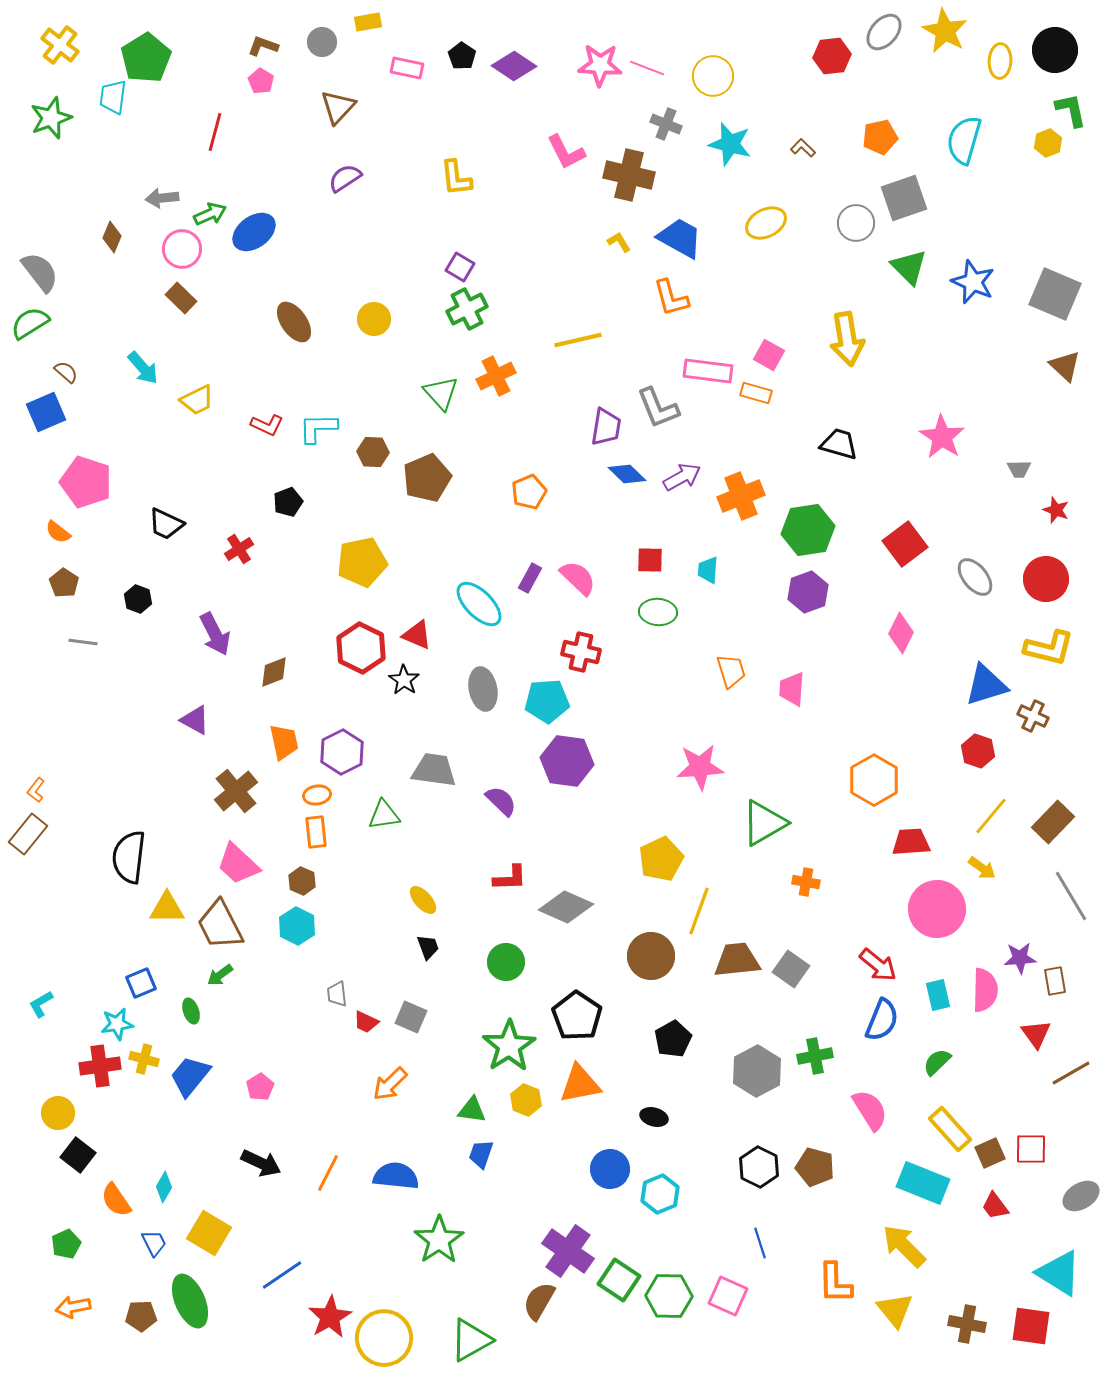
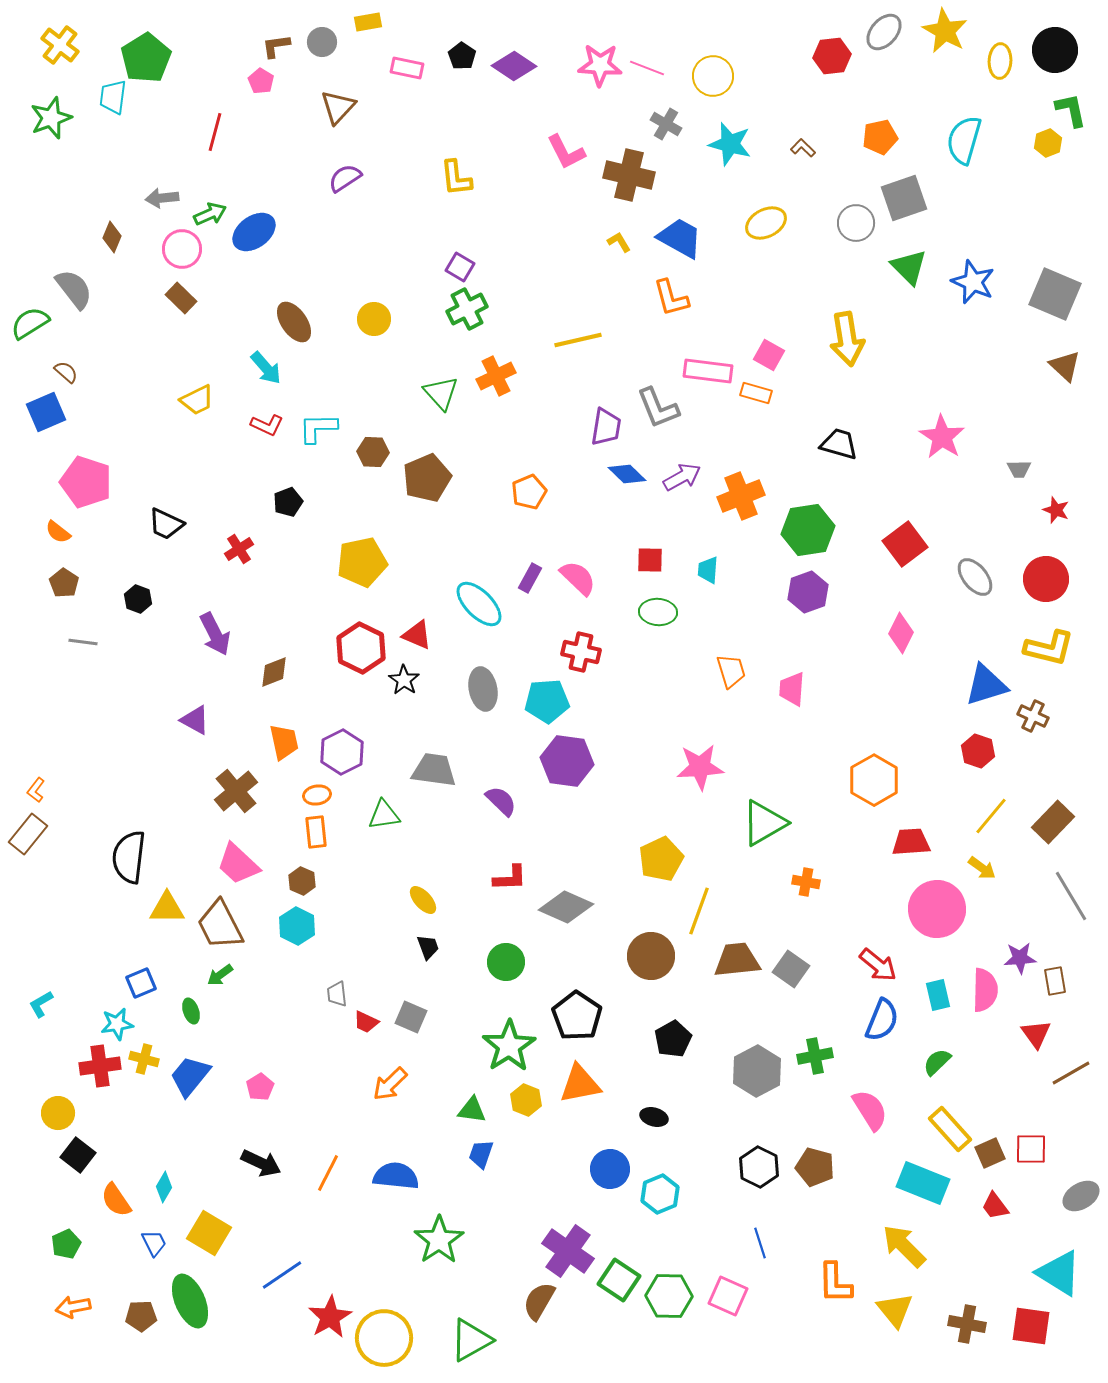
brown L-shape at (263, 46): moved 13 px right; rotated 28 degrees counterclockwise
gray cross at (666, 124): rotated 8 degrees clockwise
gray semicircle at (40, 272): moved 34 px right, 17 px down
cyan arrow at (143, 368): moved 123 px right
